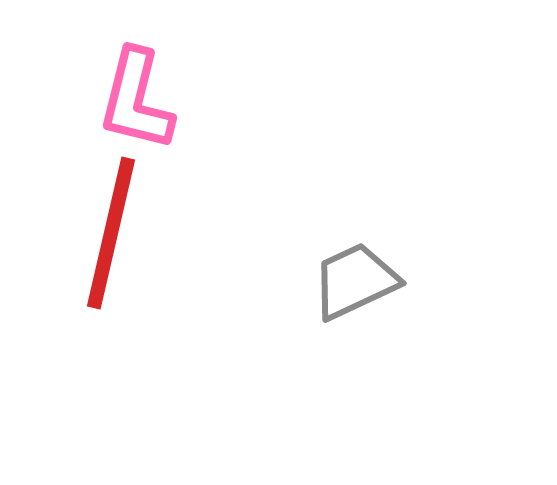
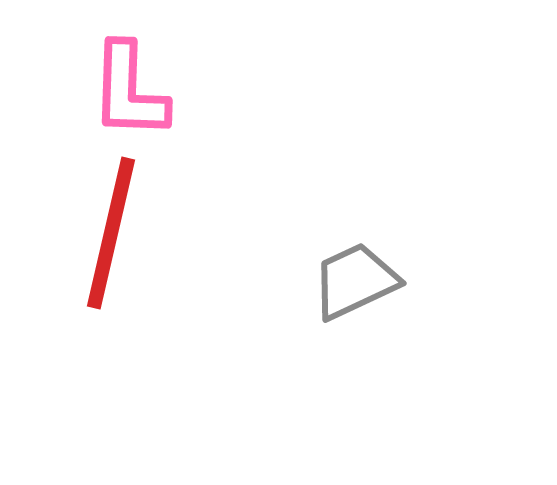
pink L-shape: moved 7 px left, 9 px up; rotated 12 degrees counterclockwise
